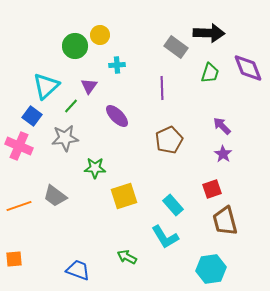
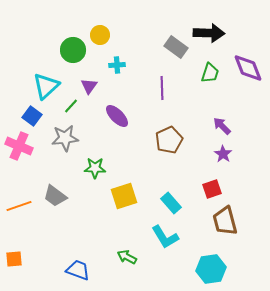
green circle: moved 2 px left, 4 px down
cyan rectangle: moved 2 px left, 2 px up
